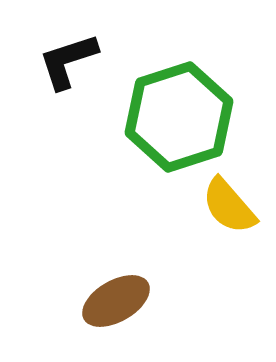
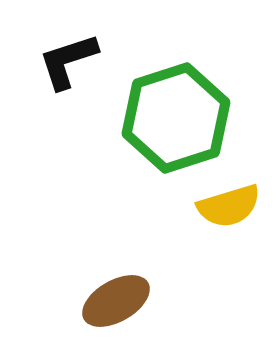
green hexagon: moved 3 px left, 1 px down
yellow semicircle: rotated 66 degrees counterclockwise
